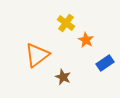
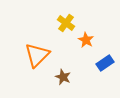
orange triangle: rotated 8 degrees counterclockwise
